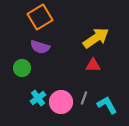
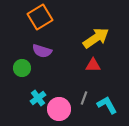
purple semicircle: moved 2 px right, 4 px down
pink circle: moved 2 px left, 7 px down
